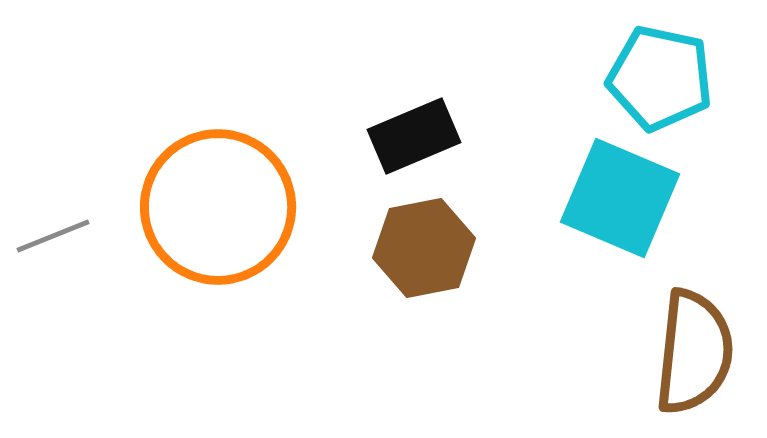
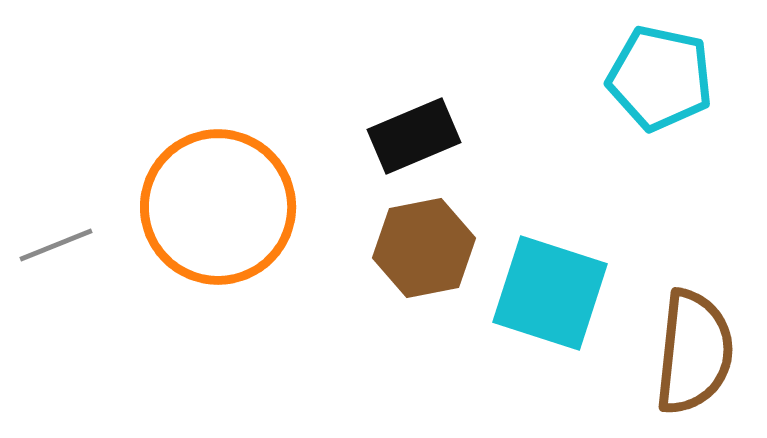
cyan square: moved 70 px left, 95 px down; rotated 5 degrees counterclockwise
gray line: moved 3 px right, 9 px down
